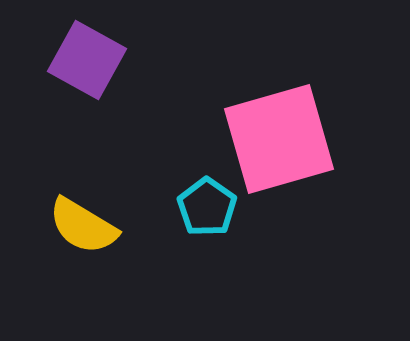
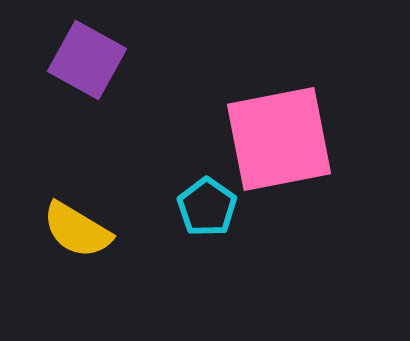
pink square: rotated 5 degrees clockwise
yellow semicircle: moved 6 px left, 4 px down
